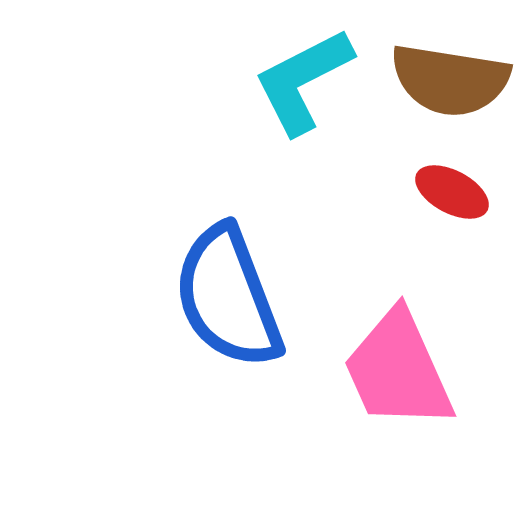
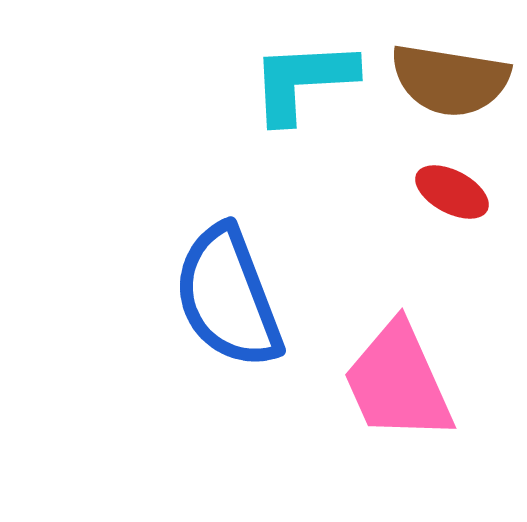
cyan L-shape: rotated 24 degrees clockwise
pink trapezoid: moved 12 px down
